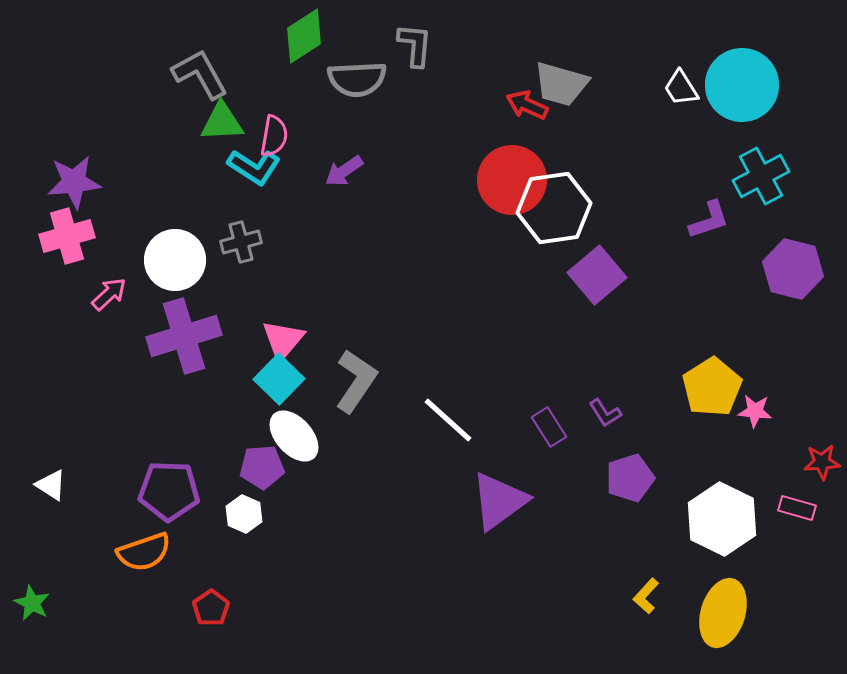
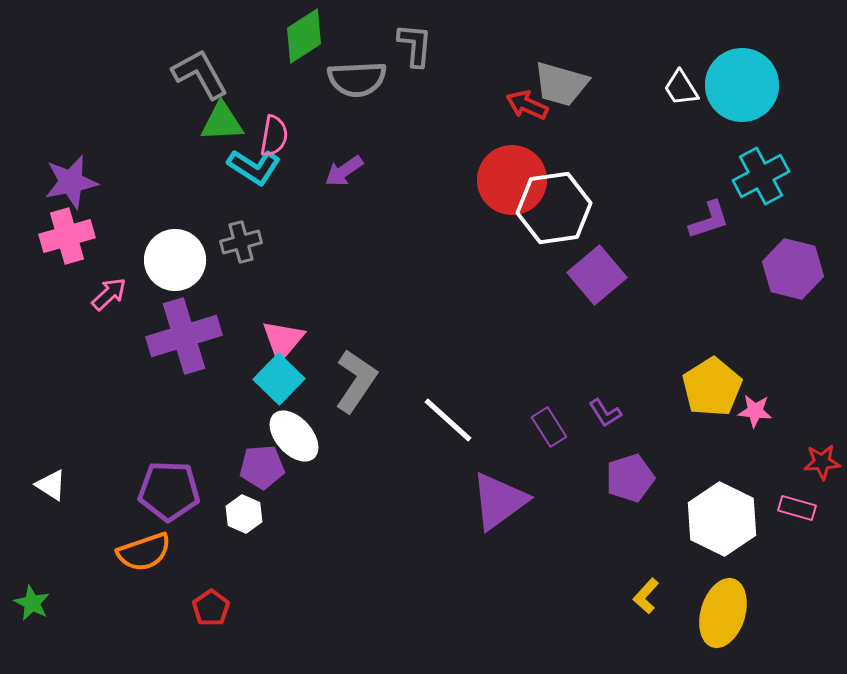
purple star at (74, 182): moved 3 px left; rotated 6 degrees counterclockwise
